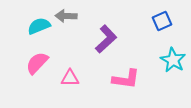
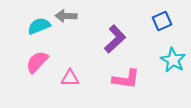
purple L-shape: moved 9 px right
pink semicircle: moved 1 px up
